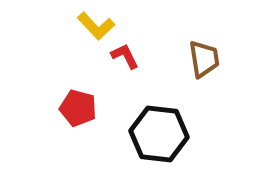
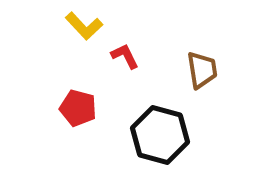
yellow L-shape: moved 12 px left
brown trapezoid: moved 2 px left, 11 px down
black hexagon: moved 1 px right, 1 px down; rotated 8 degrees clockwise
